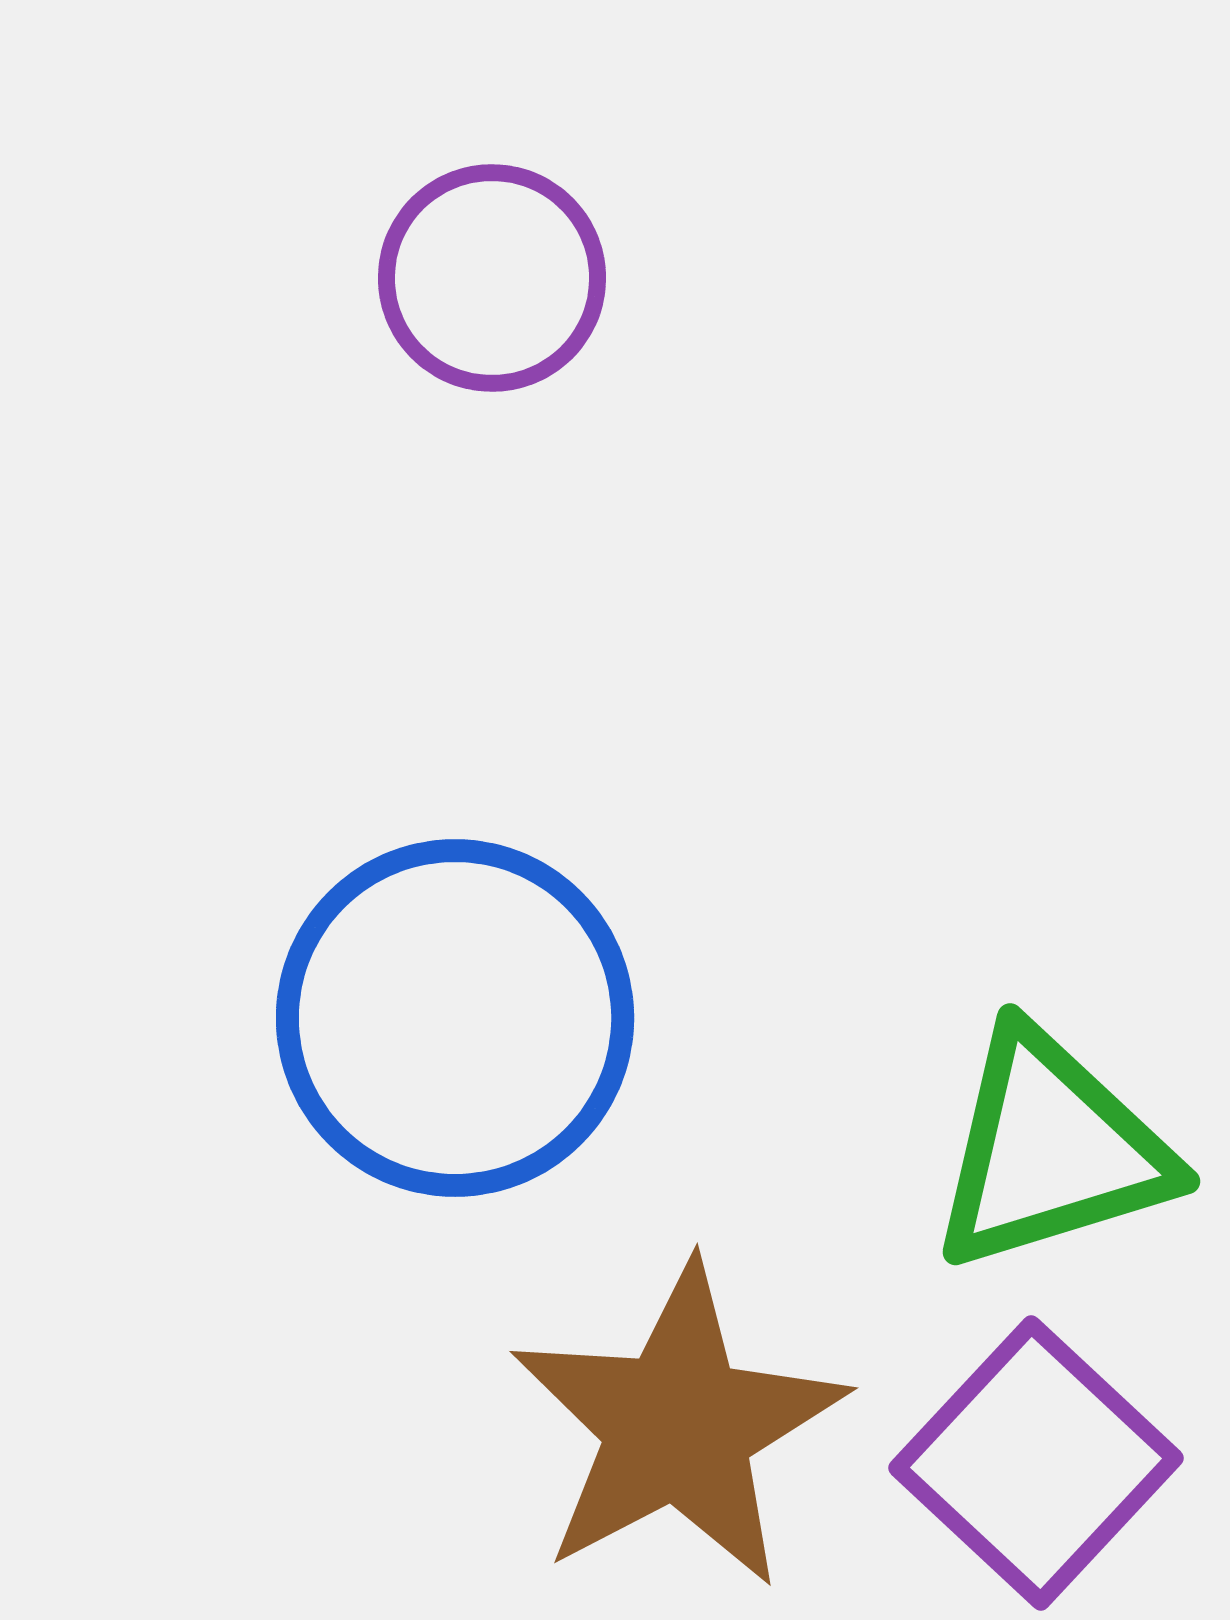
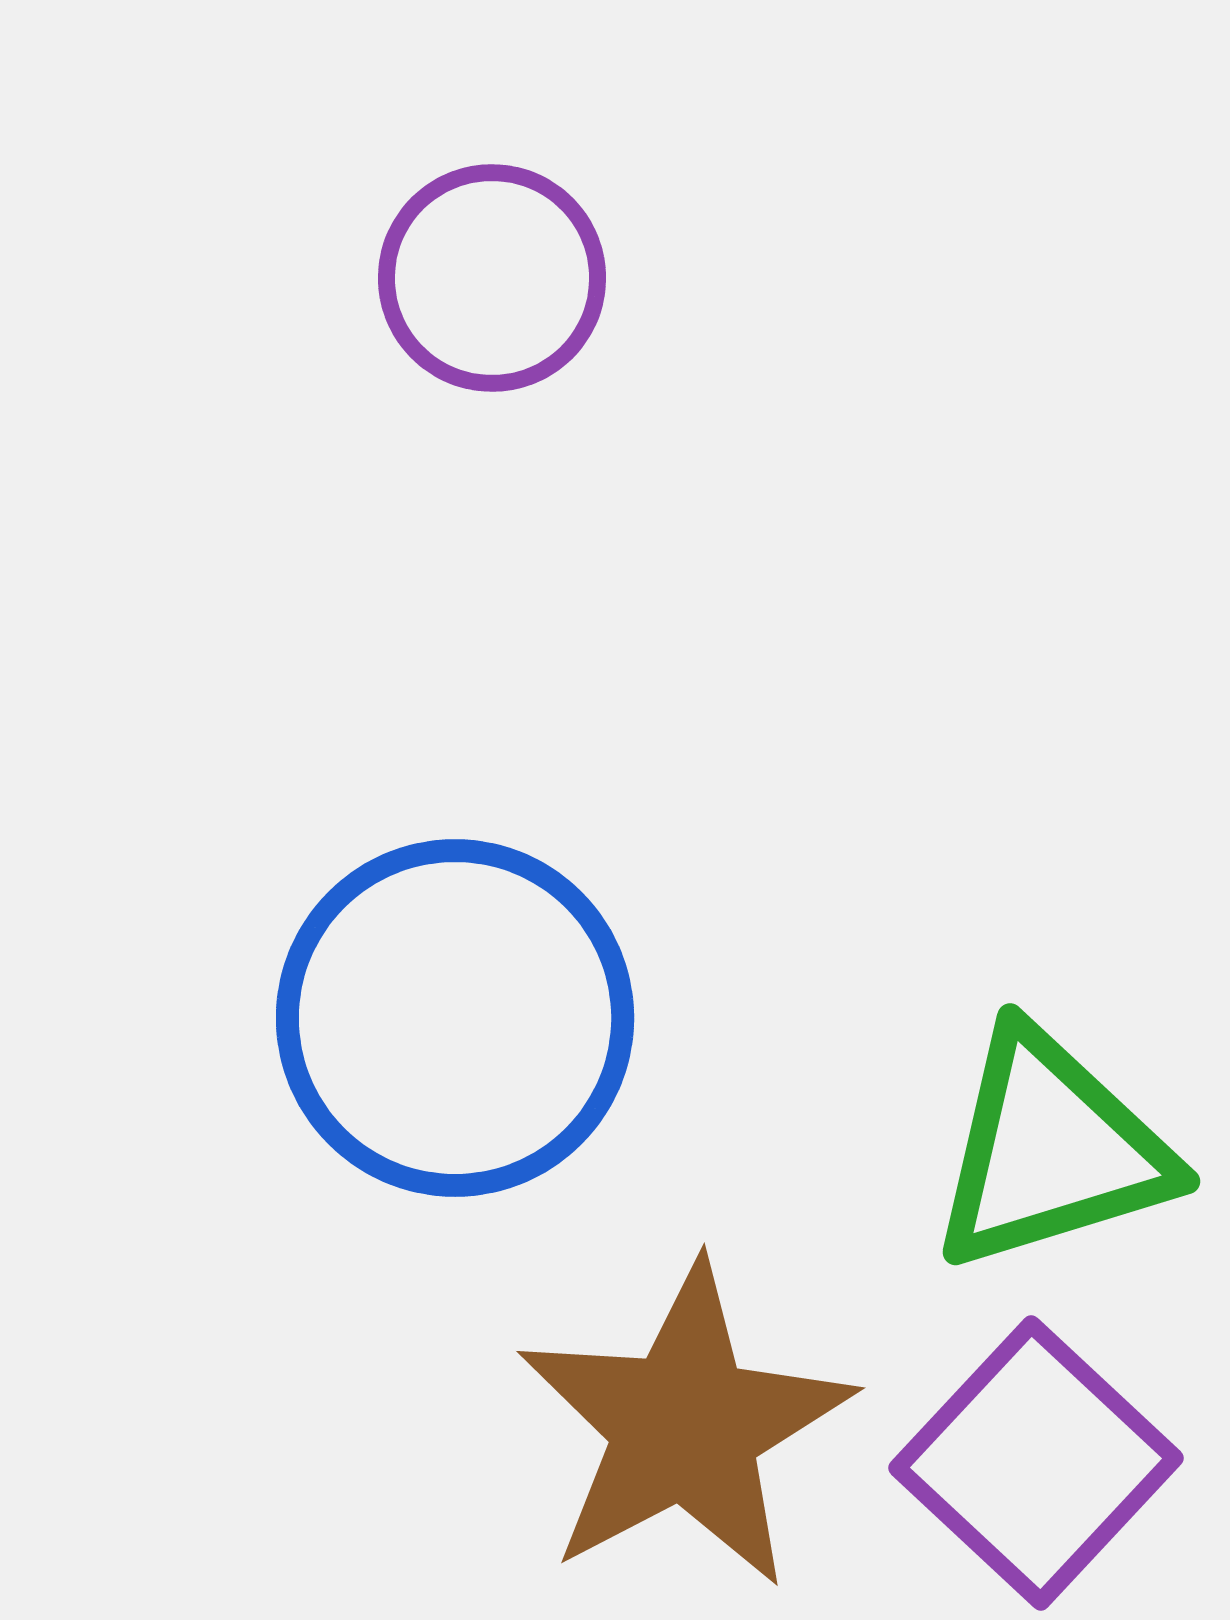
brown star: moved 7 px right
